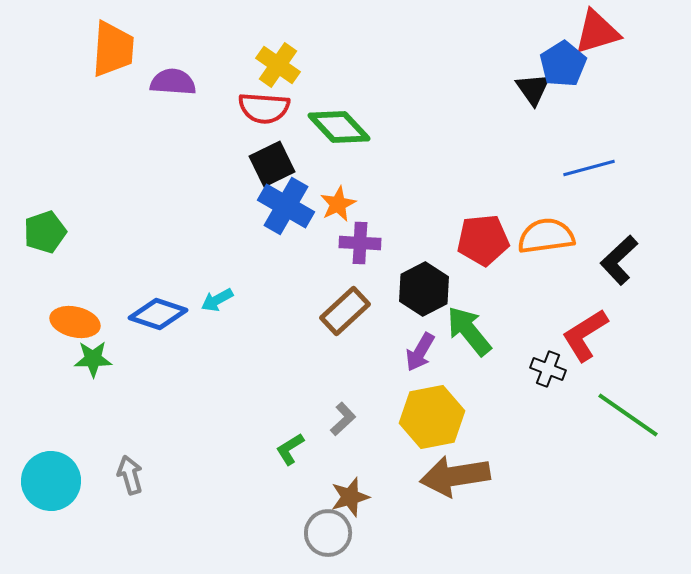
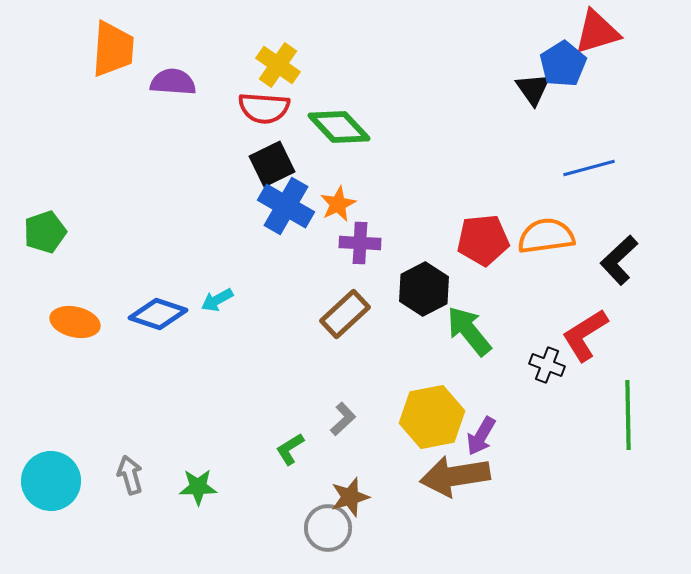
brown rectangle: moved 3 px down
purple arrow: moved 61 px right, 84 px down
green star: moved 105 px right, 128 px down
black cross: moved 1 px left, 4 px up
green line: rotated 54 degrees clockwise
gray circle: moved 5 px up
